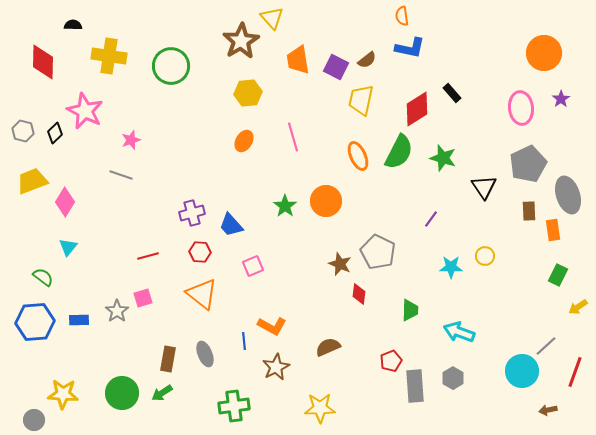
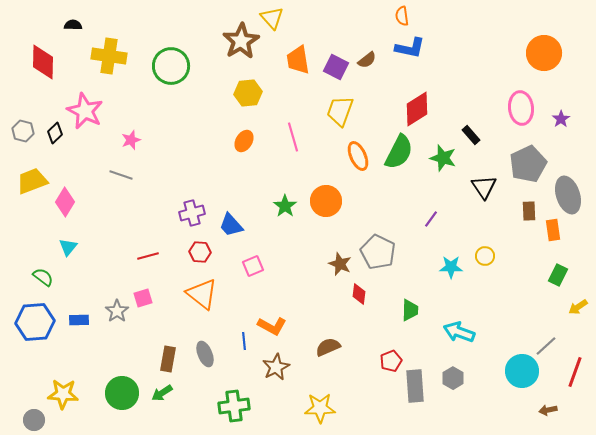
black rectangle at (452, 93): moved 19 px right, 42 px down
purple star at (561, 99): moved 20 px down
yellow trapezoid at (361, 100): moved 21 px left, 11 px down; rotated 8 degrees clockwise
